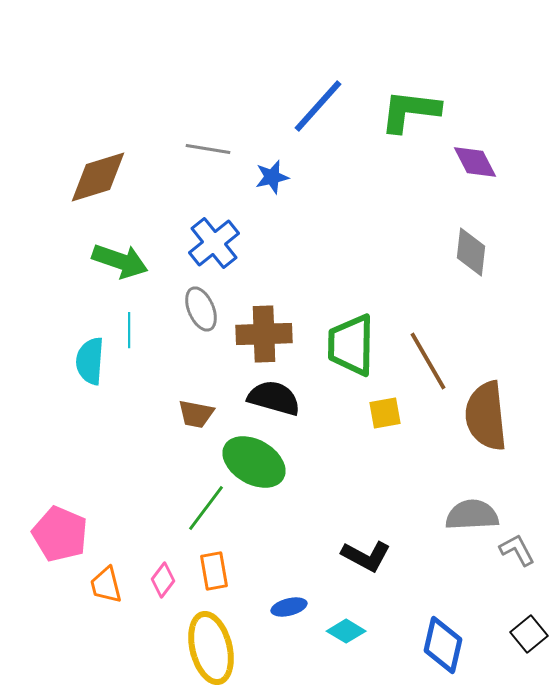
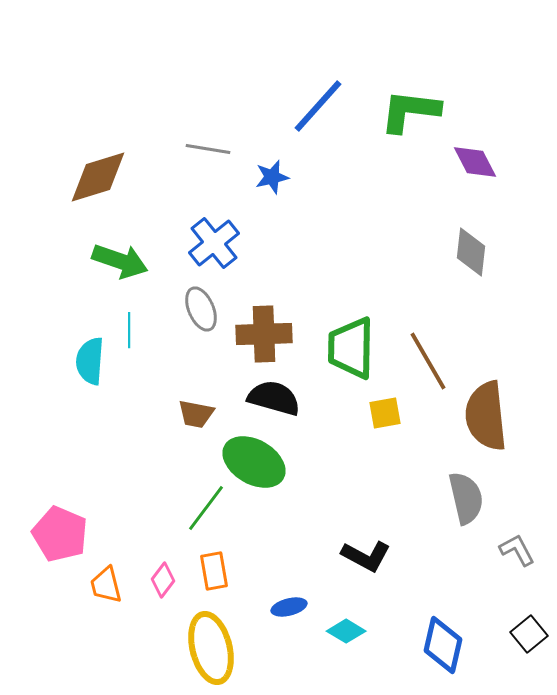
green trapezoid: moved 3 px down
gray semicircle: moved 6 px left, 17 px up; rotated 80 degrees clockwise
